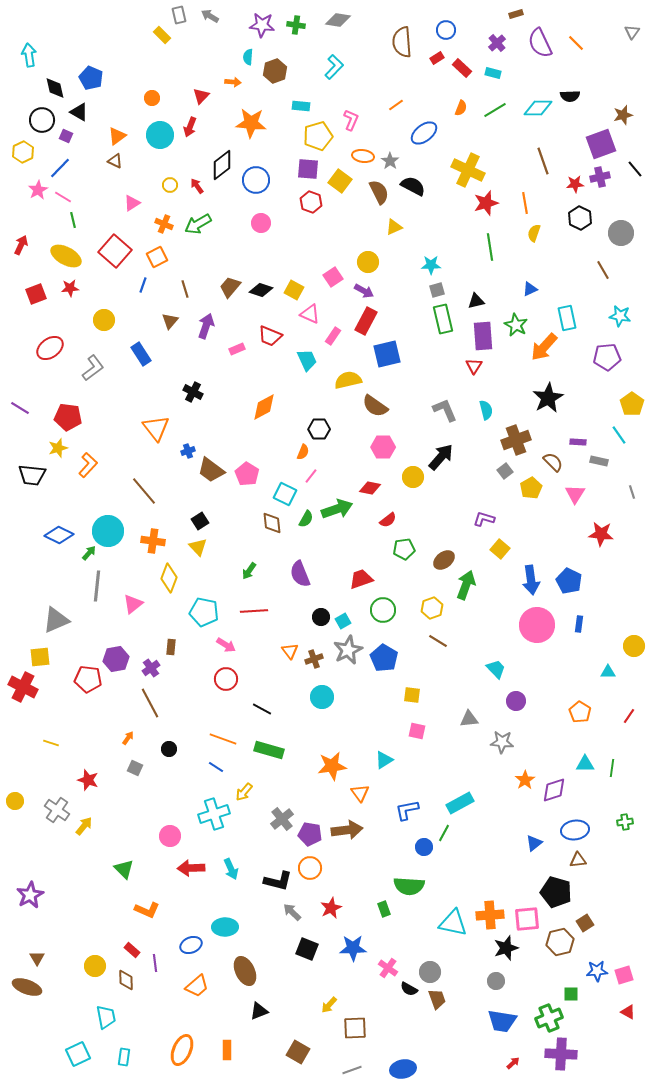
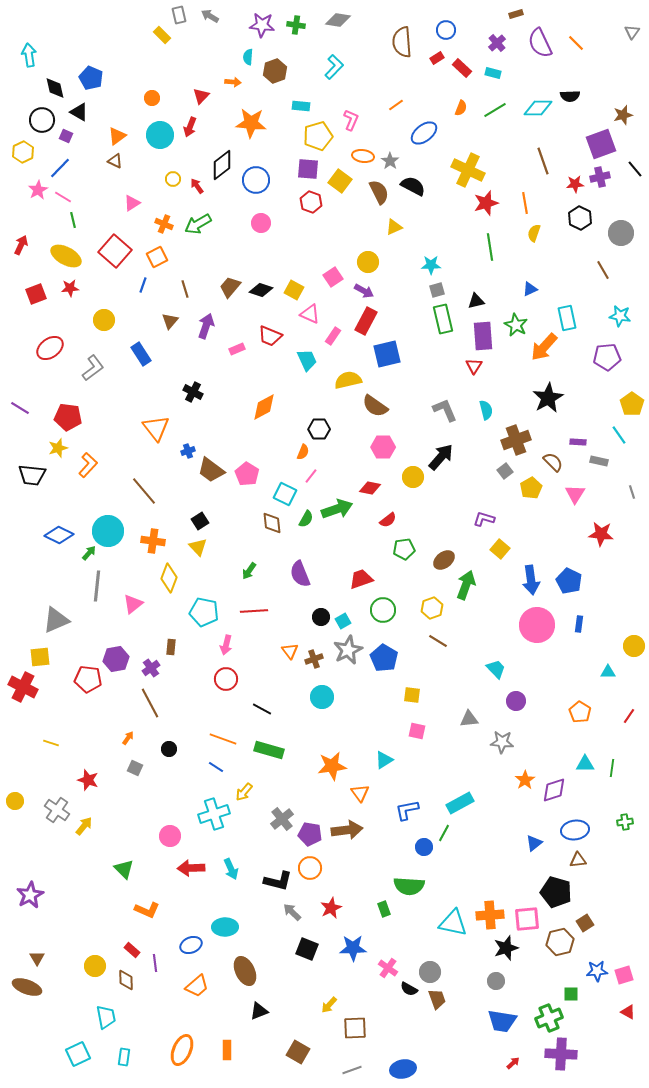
yellow circle at (170, 185): moved 3 px right, 6 px up
pink arrow at (226, 645): rotated 72 degrees clockwise
